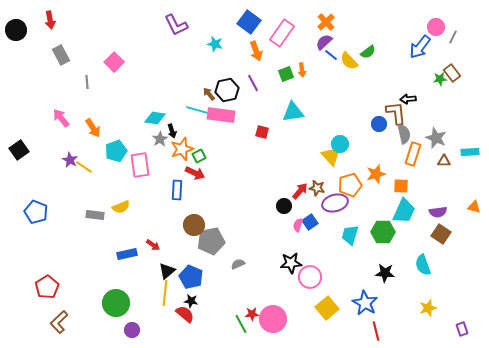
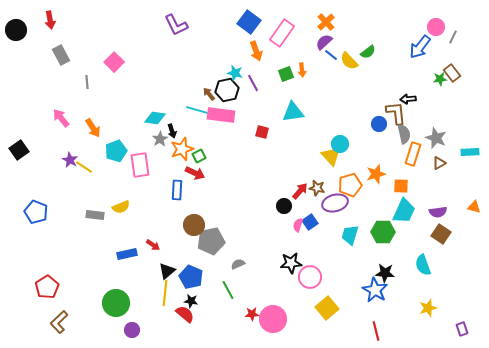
cyan star at (215, 44): moved 20 px right, 29 px down
brown triangle at (444, 161): moved 5 px left, 2 px down; rotated 32 degrees counterclockwise
blue star at (365, 303): moved 10 px right, 13 px up
green line at (241, 324): moved 13 px left, 34 px up
